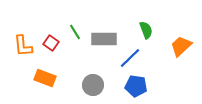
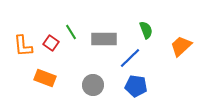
green line: moved 4 px left
